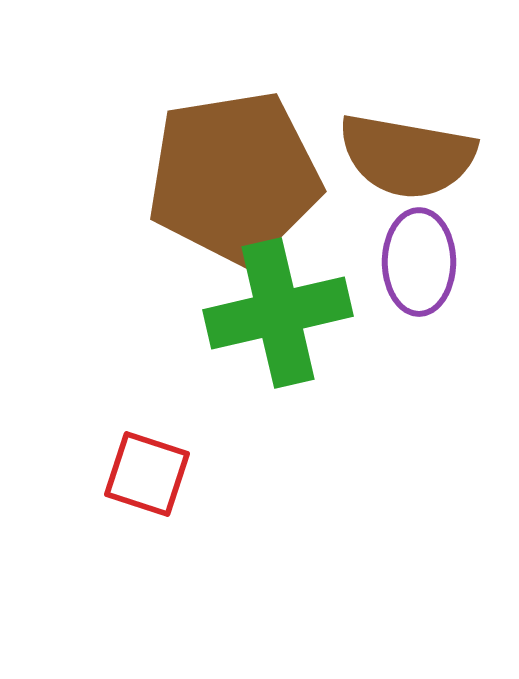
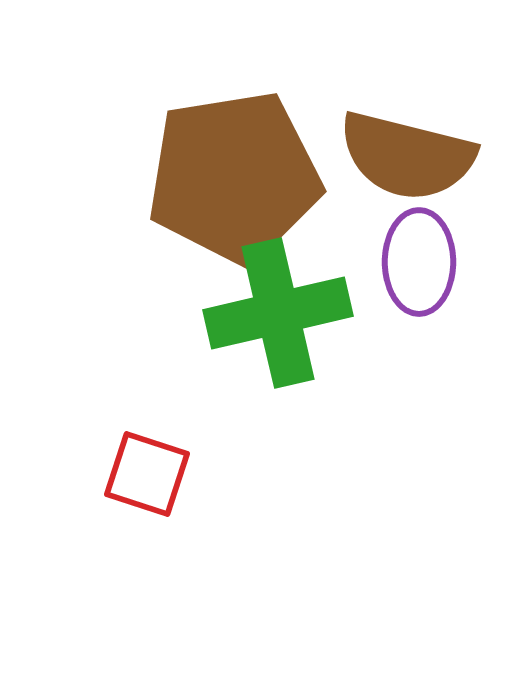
brown semicircle: rotated 4 degrees clockwise
